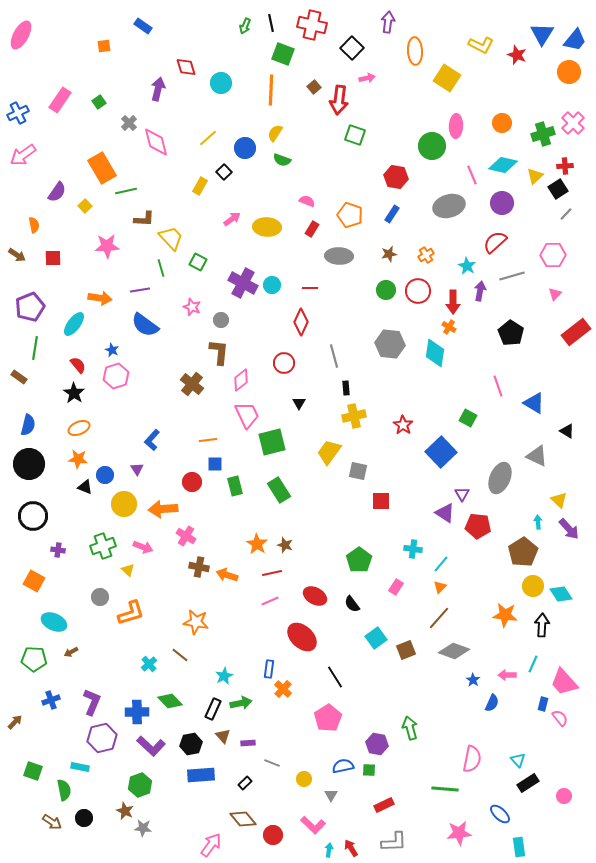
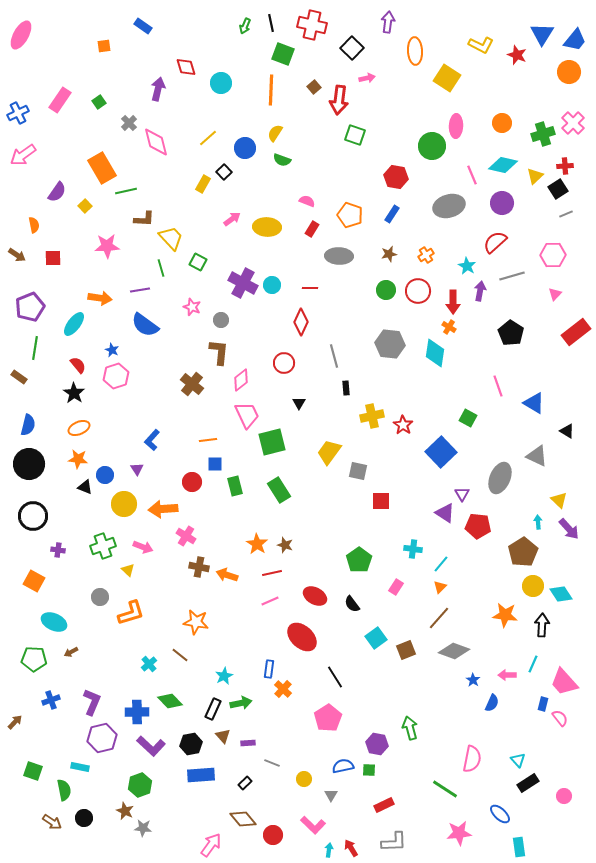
yellow rectangle at (200, 186): moved 3 px right, 2 px up
gray line at (566, 214): rotated 24 degrees clockwise
yellow cross at (354, 416): moved 18 px right
green line at (445, 789): rotated 28 degrees clockwise
